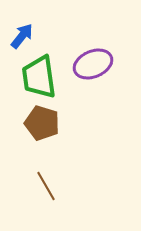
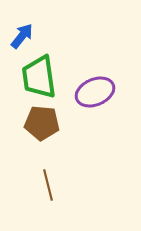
purple ellipse: moved 2 px right, 28 px down
brown pentagon: rotated 12 degrees counterclockwise
brown line: moved 2 px right, 1 px up; rotated 16 degrees clockwise
